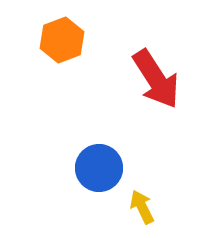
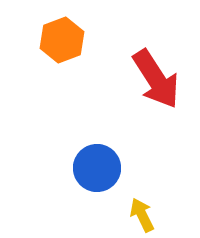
blue circle: moved 2 px left
yellow arrow: moved 8 px down
